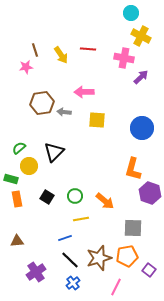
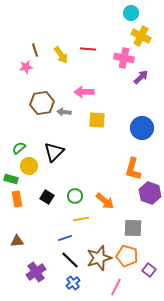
orange pentagon: rotated 25 degrees clockwise
